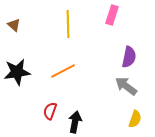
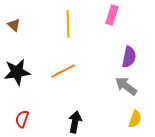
red semicircle: moved 28 px left, 8 px down
